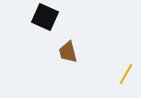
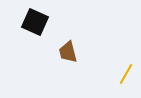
black square: moved 10 px left, 5 px down
